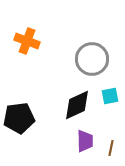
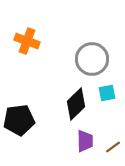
cyan square: moved 3 px left, 3 px up
black diamond: moved 1 px left, 1 px up; rotated 20 degrees counterclockwise
black pentagon: moved 2 px down
brown line: moved 2 px right, 1 px up; rotated 42 degrees clockwise
